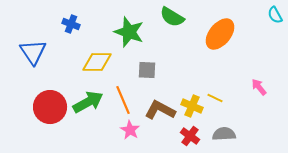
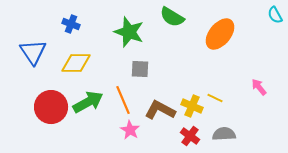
yellow diamond: moved 21 px left, 1 px down
gray square: moved 7 px left, 1 px up
red circle: moved 1 px right
